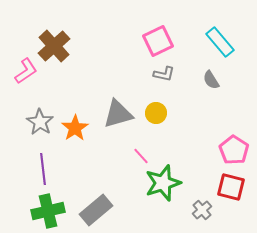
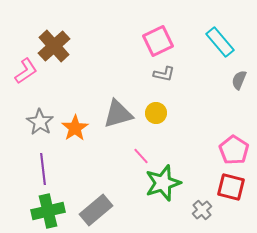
gray semicircle: moved 28 px right; rotated 54 degrees clockwise
